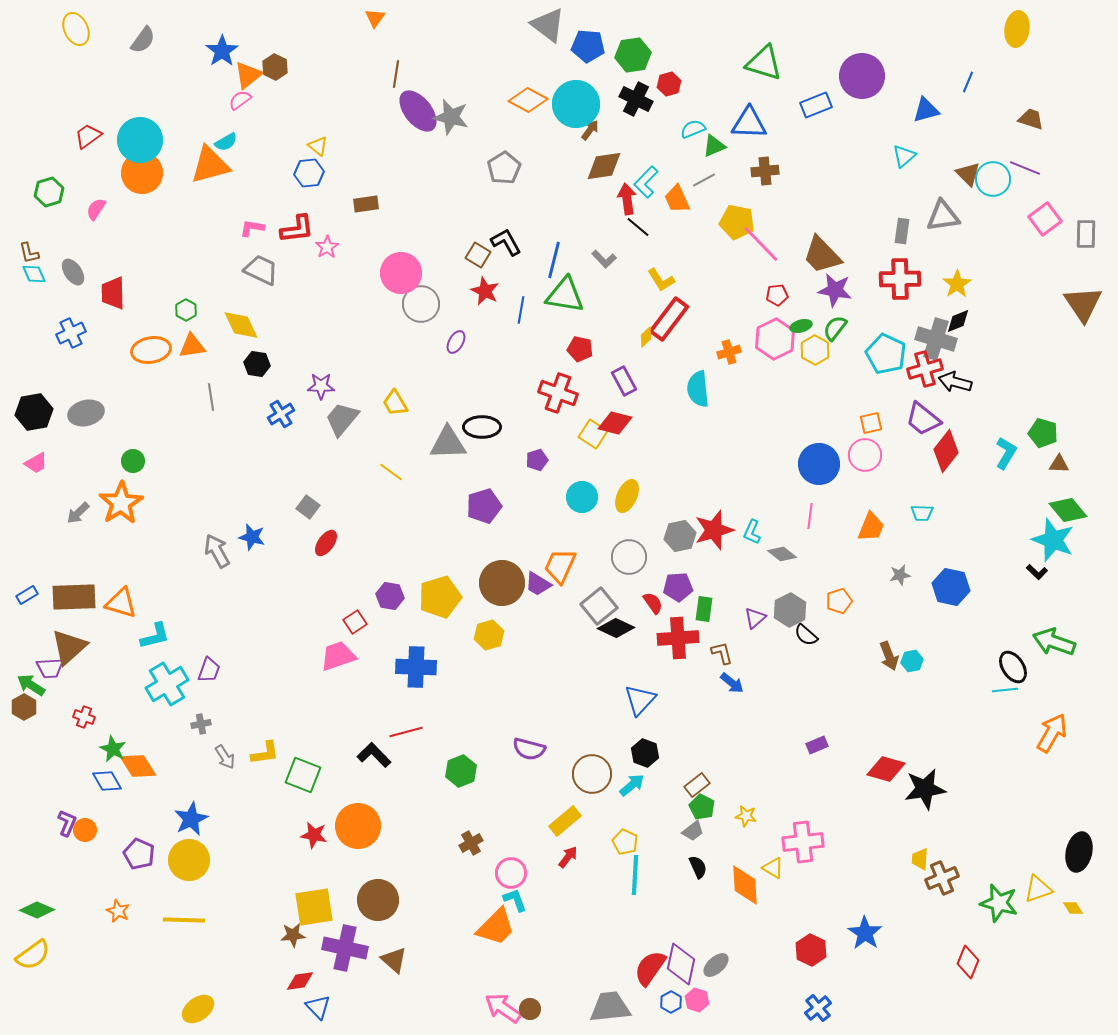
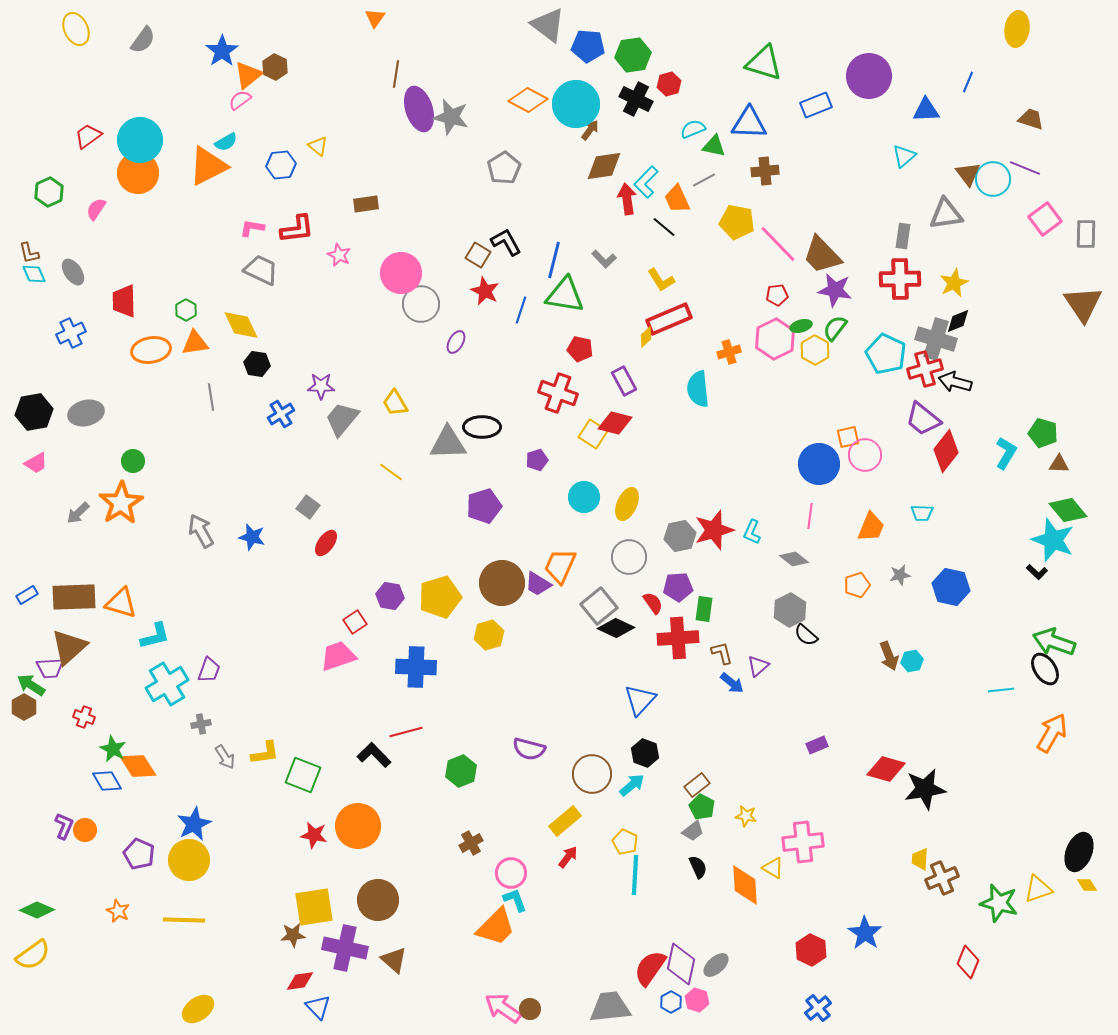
purple circle at (862, 76): moved 7 px right
blue triangle at (926, 110): rotated 12 degrees clockwise
purple ellipse at (418, 111): moved 1 px right, 2 px up; rotated 21 degrees clockwise
green triangle at (714, 146): rotated 35 degrees clockwise
orange triangle at (210, 165): moved 2 px left, 1 px down; rotated 12 degrees counterclockwise
orange circle at (142, 173): moved 4 px left
blue hexagon at (309, 173): moved 28 px left, 8 px up
brown triangle at (968, 174): rotated 8 degrees clockwise
green hexagon at (49, 192): rotated 8 degrees counterclockwise
gray triangle at (943, 216): moved 3 px right, 2 px up
black line at (638, 227): moved 26 px right
gray rectangle at (902, 231): moved 1 px right, 5 px down
pink line at (761, 244): moved 17 px right
pink star at (327, 247): moved 12 px right, 8 px down; rotated 15 degrees counterclockwise
yellow star at (957, 284): moved 3 px left, 1 px up; rotated 8 degrees clockwise
red trapezoid at (113, 293): moved 11 px right, 8 px down
blue line at (521, 310): rotated 8 degrees clockwise
red rectangle at (669, 319): rotated 30 degrees clockwise
orange triangle at (192, 346): moved 3 px right, 3 px up
orange square at (871, 423): moved 23 px left, 14 px down
yellow ellipse at (627, 496): moved 8 px down
cyan circle at (582, 497): moved 2 px right
gray arrow at (217, 551): moved 16 px left, 20 px up
gray diamond at (782, 554): moved 12 px right, 5 px down
orange pentagon at (839, 601): moved 18 px right, 16 px up
purple triangle at (755, 618): moved 3 px right, 48 px down
black ellipse at (1013, 667): moved 32 px right, 2 px down
cyan line at (1005, 690): moved 4 px left
blue star at (191, 819): moved 3 px right, 5 px down
purple L-shape at (67, 823): moved 3 px left, 3 px down
black ellipse at (1079, 852): rotated 9 degrees clockwise
yellow diamond at (1073, 908): moved 14 px right, 23 px up
